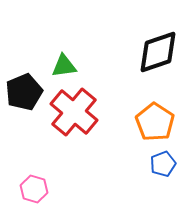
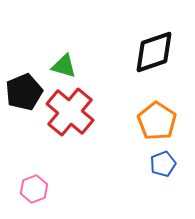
black diamond: moved 4 px left
green triangle: rotated 24 degrees clockwise
red cross: moved 4 px left
orange pentagon: moved 2 px right, 1 px up
pink hexagon: rotated 24 degrees clockwise
